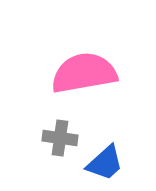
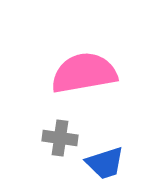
blue trapezoid: rotated 24 degrees clockwise
